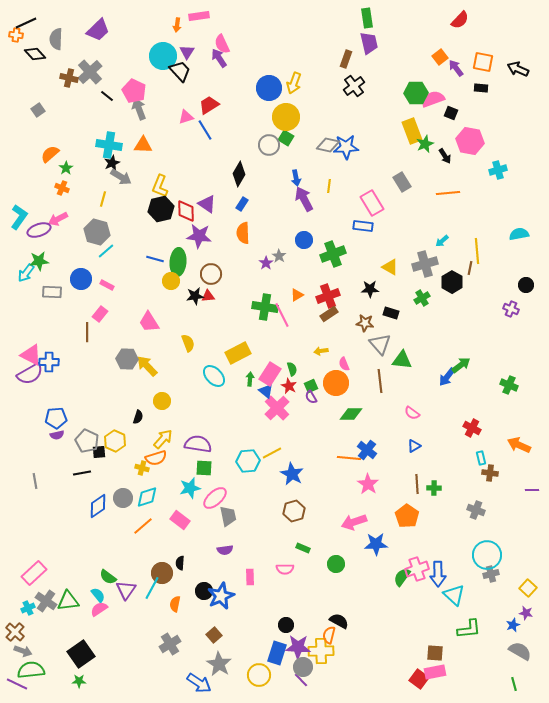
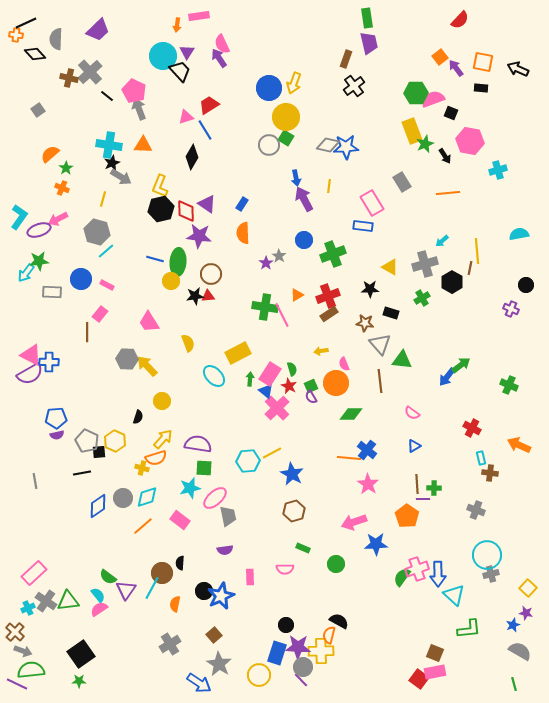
black diamond at (239, 174): moved 47 px left, 17 px up
purple line at (532, 490): moved 109 px left, 9 px down
brown square at (435, 653): rotated 18 degrees clockwise
